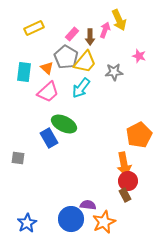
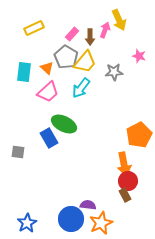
gray square: moved 6 px up
orange star: moved 3 px left, 1 px down
